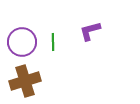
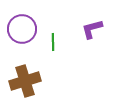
purple L-shape: moved 2 px right, 2 px up
purple circle: moved 13 px up
